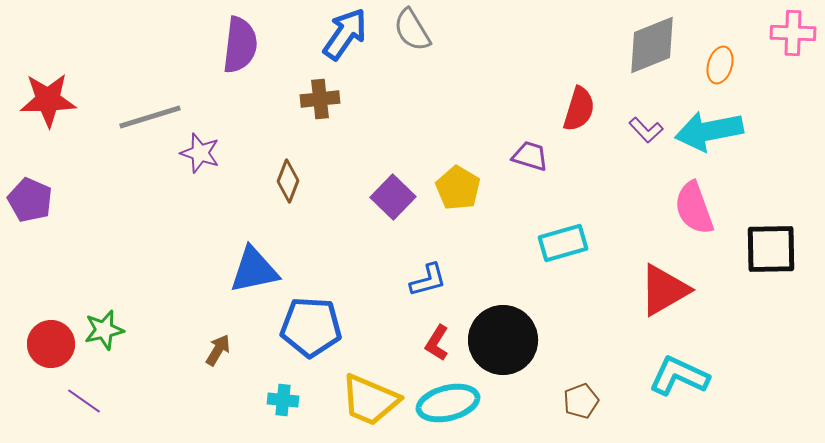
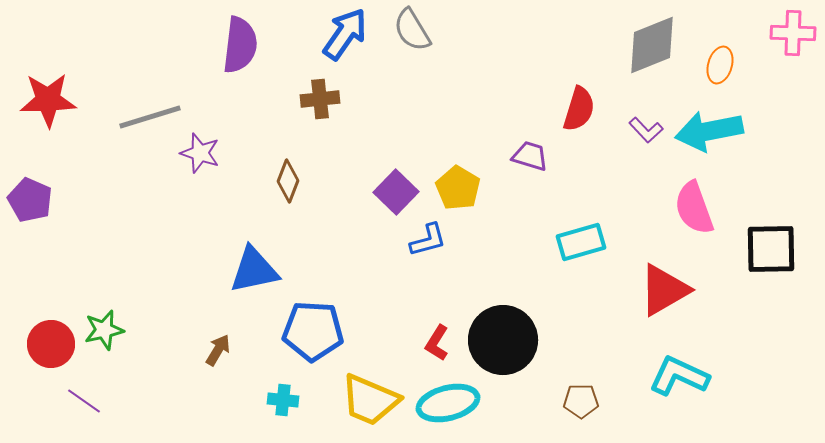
purple square: moved 3 px right, 5 px up
cyan rectangle: moved 18 px right, 1 px up
blue L-shape: moved 40 px up
blue pentagon: moved 2 px right, 4 px down
brown pentagon: rotated 20 degrees clockwise
